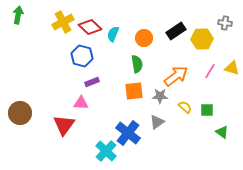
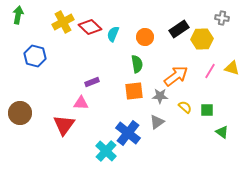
gray cross: moved 3 px left, 5 px up
black rectangle: moved 3 px right, 2 px up
orange circle: moved 1 px right, 1 px up
blue hexagon: moved 47 px left
